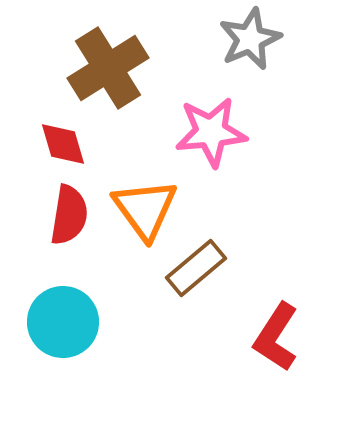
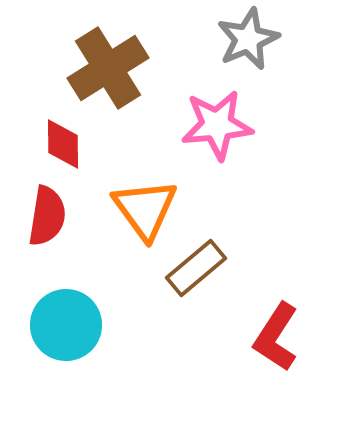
gray star: moved 2 px left
pink star: moved 6 px right, 7 px up
red diamond: rotated 16 degrees clockwise
red semicircle: moved 22 px left, 1 px down
cyan circle: moved 3 px right, 3 px down
